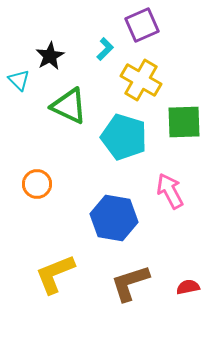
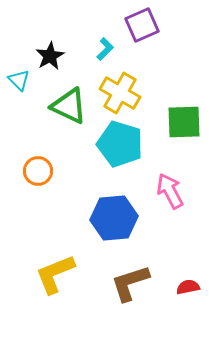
yellow cross: moved 21 px left, 13 px down
cyan pentagon: moved 4 px left, 7 px down
orange circle: moved 1 px right, 13 px up
blue hexagon: rotated 15 degrees counterclockwise
